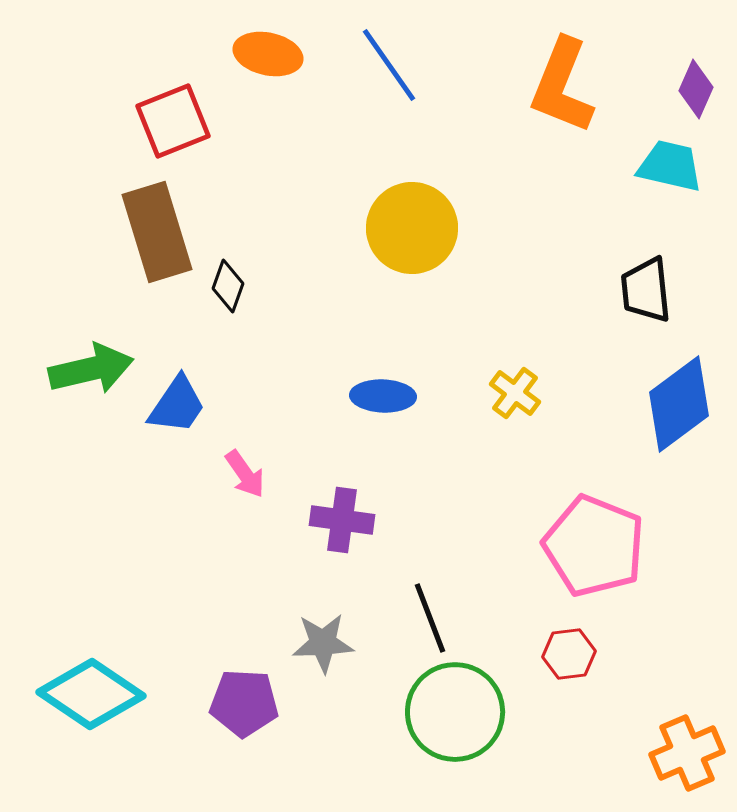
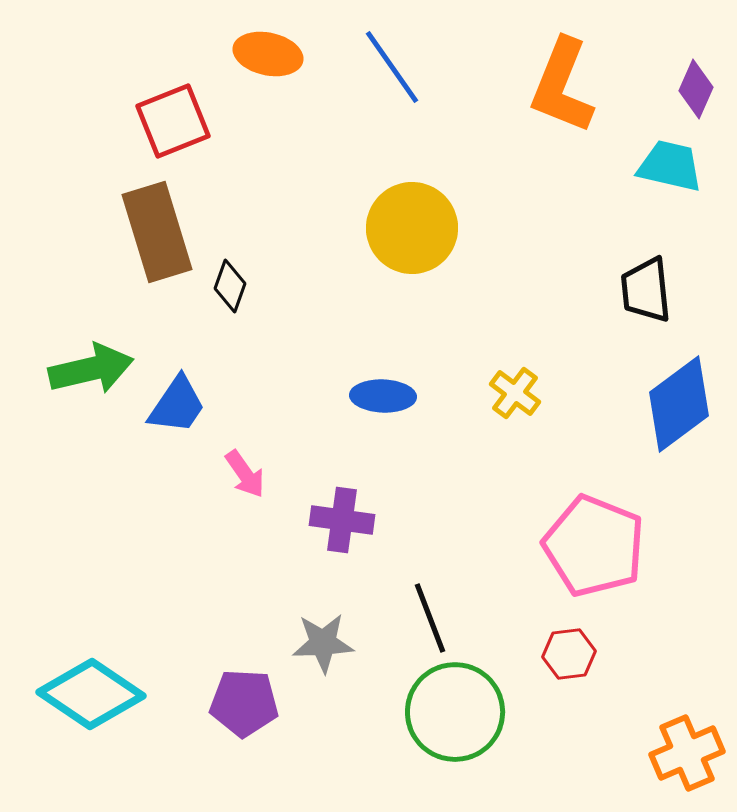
blue line: moved 3 px right, 2 px down
black diamond: moved 2 px right
